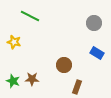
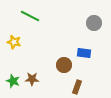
blue rectangle: moved 13 px left; rotated 24 degrees counterclockwise
